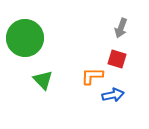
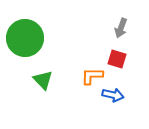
blue arrow: rotated 25 degrees clockwise
